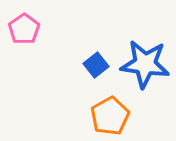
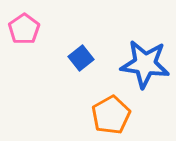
blue square: moved 15 px left, 7 px up
orange pentagon: moved 1 px right, 1 px up
